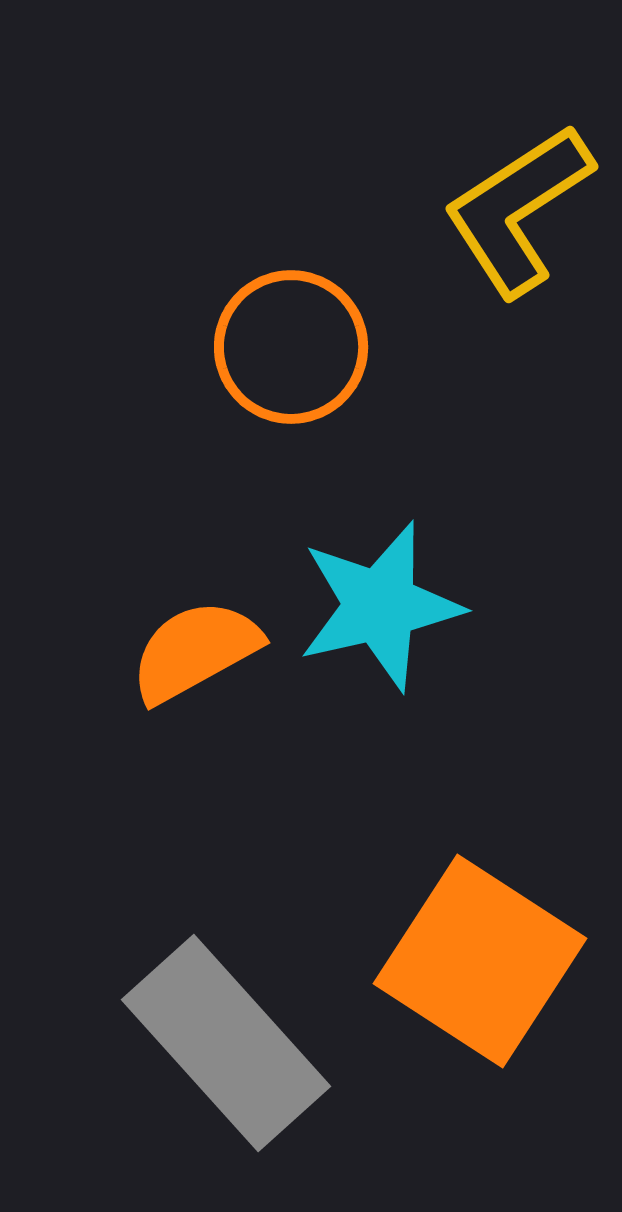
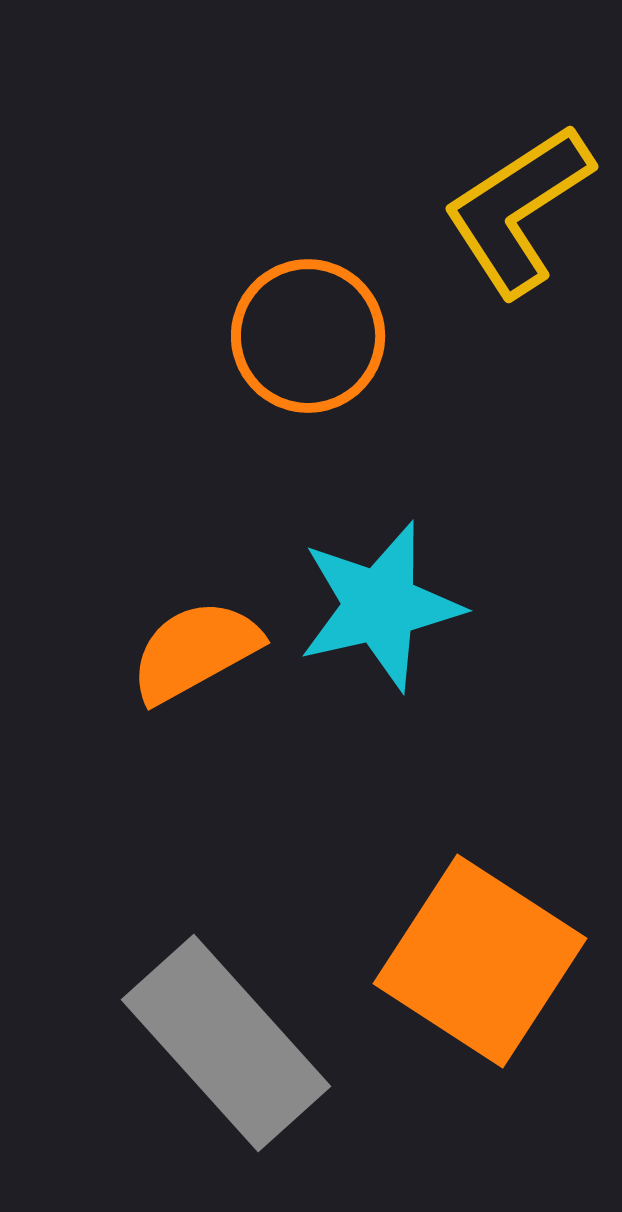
orange circle: moved 17 px right, 11 px up
